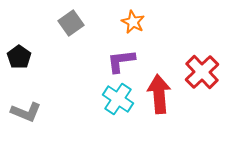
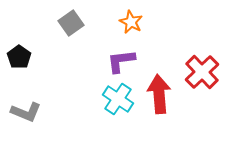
orange star: moved 2 px left
